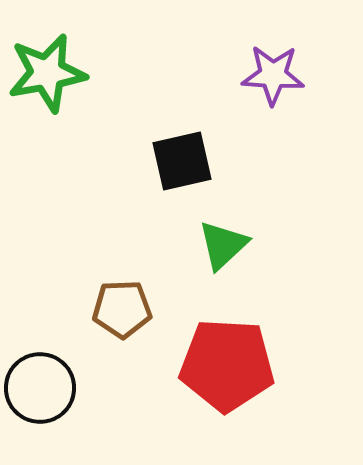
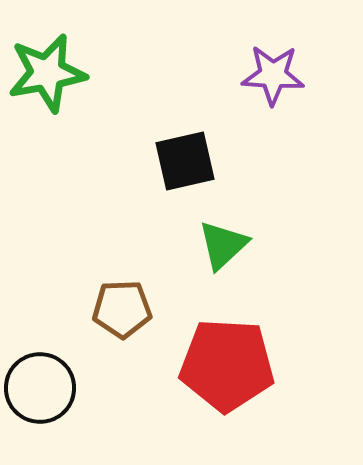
black square: moved 3 px right
